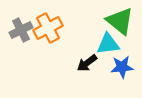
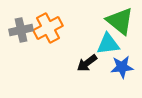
gray cross: rotated 15 degrees clockwise
